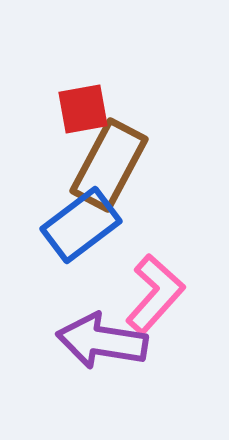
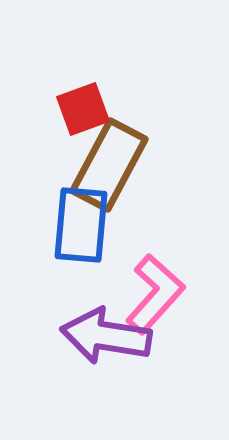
red square: rotated 10 degrees counterclockwise
blue rectangle: rotated 48 degrees counterclockwise
purple arrow: moved 4 px right, 5 px up
